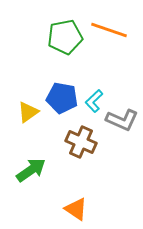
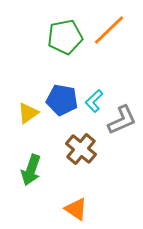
orange line: rotated 63 degrees counterclockwise
blue pentagon: moved 2 px down
yellow triangle: moved 1 px down
gray L-shape: rotated 48 degrees counterclockwise
brown cross: moved 7 px down; rotated 16 degrees clockwise
green arrow: rotated 144 degrees clockwise
